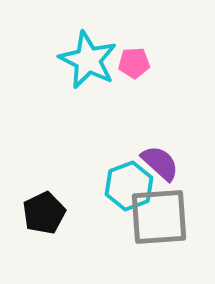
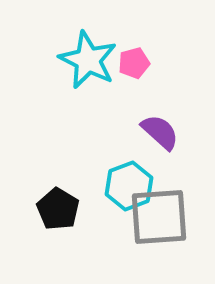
pink pentagon: rotated 12 degrees counterclockwise
purple semicircle: moved 31 px up
black pentagon: moved 14 px right, 4 px up; rotated 15 degrees counterclockwise
